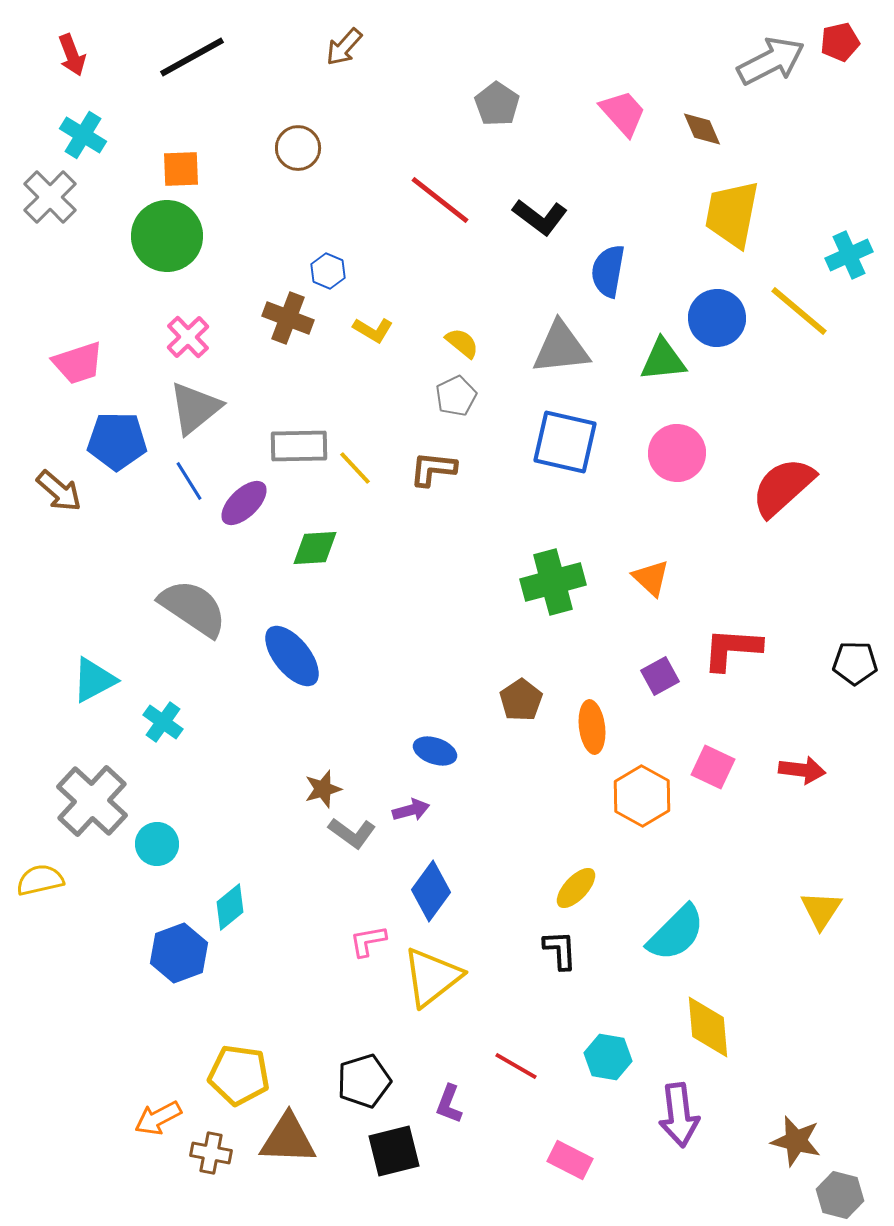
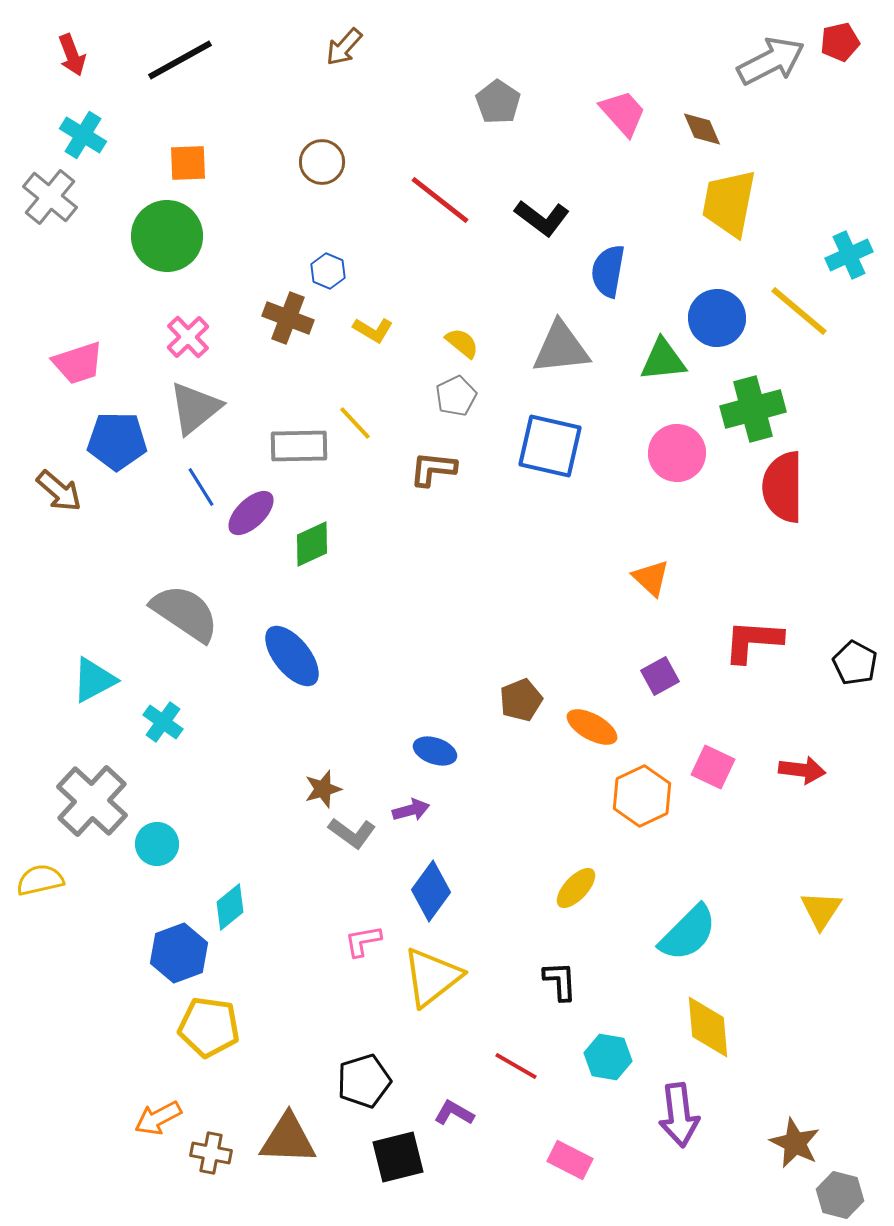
black line at (192, 57): moved 12 px left, 3 px down
gray pentagon at (497, 104): moved 1 px right, 2 px up
brown circle at (298, 148): moved 24 px right, 14 px down
orange square at (181, 169): moved 7 px right, 6 px up
gray cross at (50, 197): rotated 6 degrees counterclockwise
yellow trapezoid at (732, 214): moved 3 px left, 11 px up
black L-shape at (540, 217): moved 2 px right, 1 px down
blue square at (565, 442): moved 15 px left, 4 px down
yellow line at (355, 468): moved 45 px up
blue line at (189, 481): moved 12 px right, 6 px down
red semicircle at (783, 487): rotated 48 degrees counterclockwise
purple ellipse at (244, 503): moved 7 px right, 10 px down
green diamond at (315, 548): moved 3 px left, 4 px up; rotated 21 degrees counterclockwise
green cross at (553, 582): moved 200 px right, 173 px up
gray semicircle at (193, 608): moved 8 px left, 5 px down
red L-shape at (732, 649): moved 21 px right, 8 px up
black pentagon at (855, 663): rotated 27 degrees clockwise
brown pentagon at (521, 700): rotated 12 degrees clockwise
orange ellipse at (592, 727): rotated 54 degrees counterclockwise
orange hexagon at (642, 796): rotated 6 degrees clockwise
cyan semicircle at (676, 933): moved 12 px right
pink L-shape at (368, 941): moved 5 px left
black L-shape at (560, 950): moved 31 px down
yellow pentagon at (239, 1075): moved 30 px left, 48 px up
purple L-shape at (449, 1104): moved 5 px right, 9 px down; rotated 99 degrees clockwise
brown star at (796, 1141): moved 1 px left, 2 px down; rotated 12 degrees clockwise
black square at (394, 1151): moved 4 px right, 6 px down
